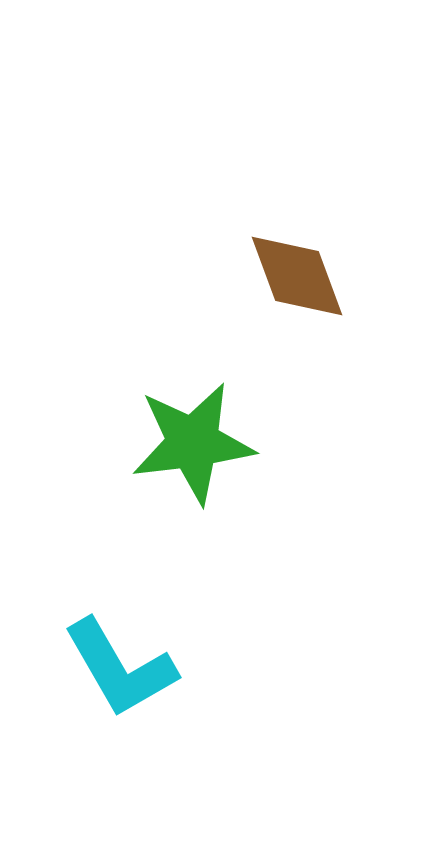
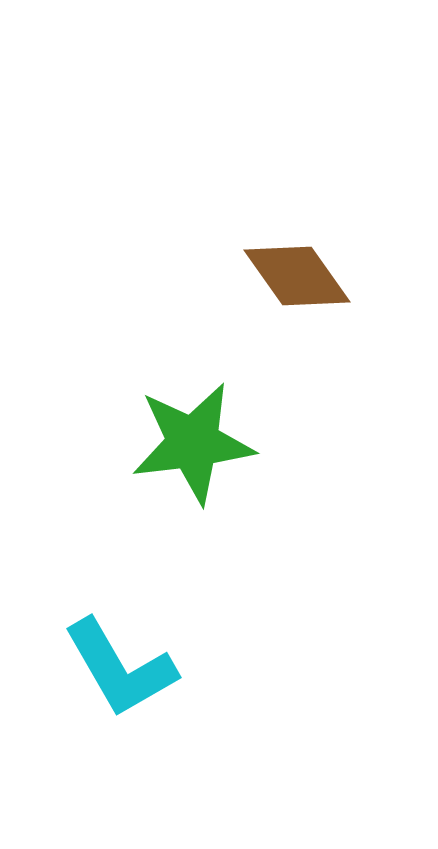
brown diamond: rotated 15 degrees counterclockwise
